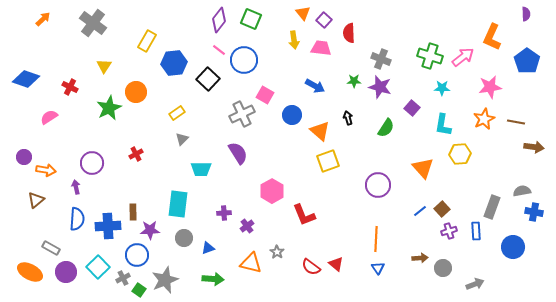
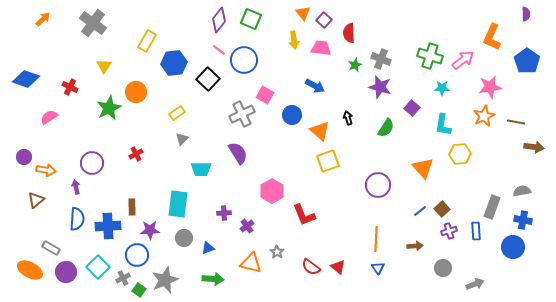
pink arrow at (463, 57): moved 3 px down
green star at (354, 81): moved 1 px right, 16 px up; rotated 24 degrees counterclockwise
orange star at (484, 119): moved 3 px up
brown rectangle at (133, 212): moved 1 px left, 5 px up
blue cross at (534, 212): moved 11 px left, 8 px down
brown arrow at (420, 258): moved 5 px left, 12 px up
red triangle at (336, 264): moved 2 px right, 3 px down
orange ellipse at (30, 272): moved 2 px up
